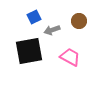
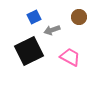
brown circle: moved 4 px up
black square: rotated 16 degrees counterclockwise
